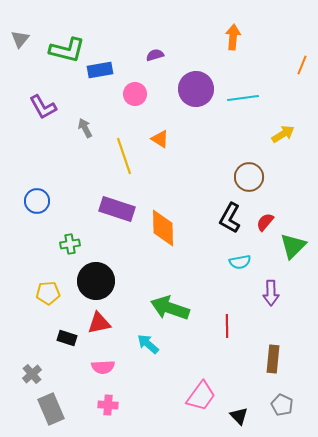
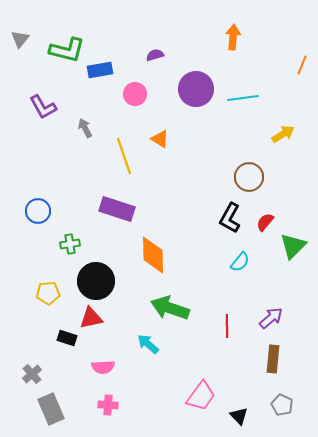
blue circle: moved 1 px right, 10 px down
orange diamond: moved 10 px left, 27 px down
cyan semicircle: rotated 40 degrees counterclockwise
purple arrow: moved 25 px down; rotated 130 degrees counterclockwise
red triangle: moved 8 px left, 5 px up
